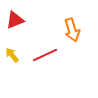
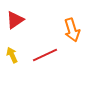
red triangle: rotated 12 degrees counterclockwise
yellow arrow: rotated 14 degrees clockwise
